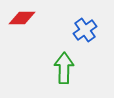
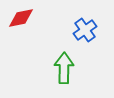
red diamond: moved 1 px left; rotated 12 degrees counterclockwise
